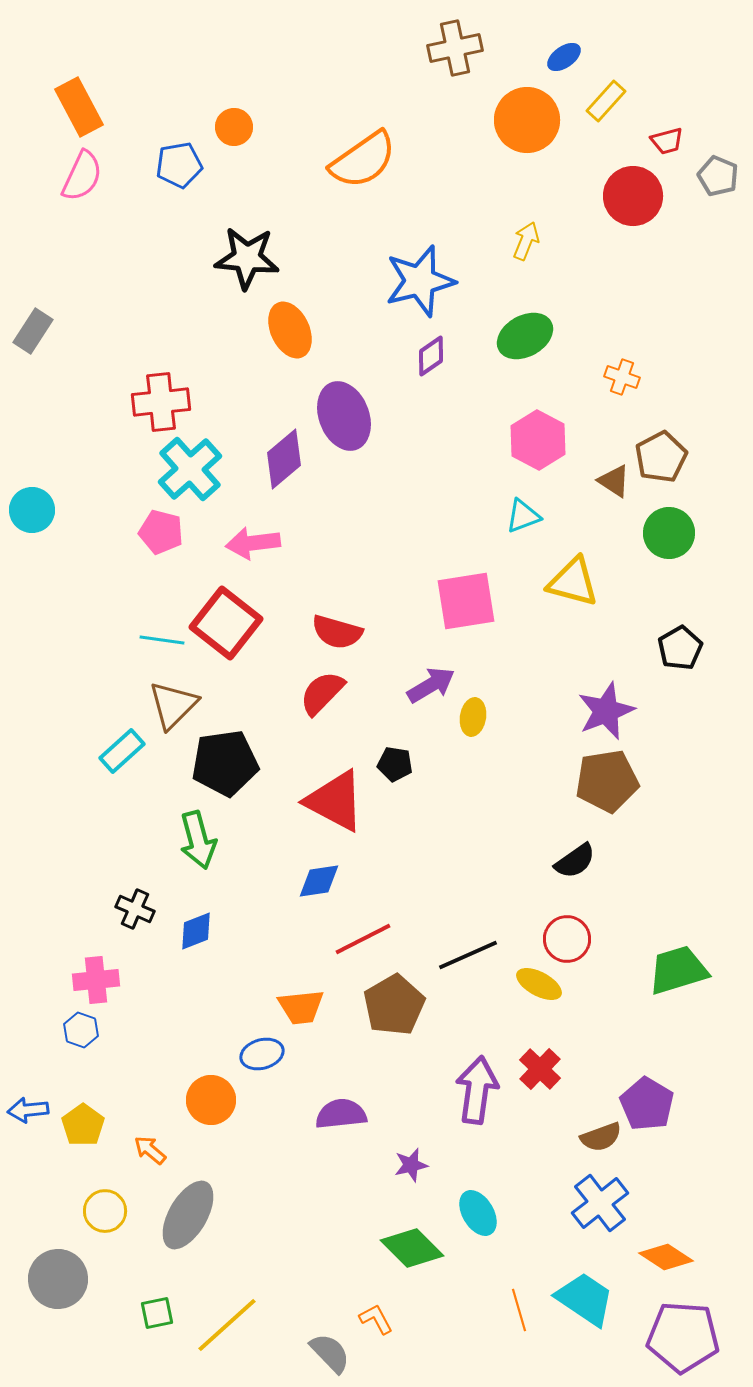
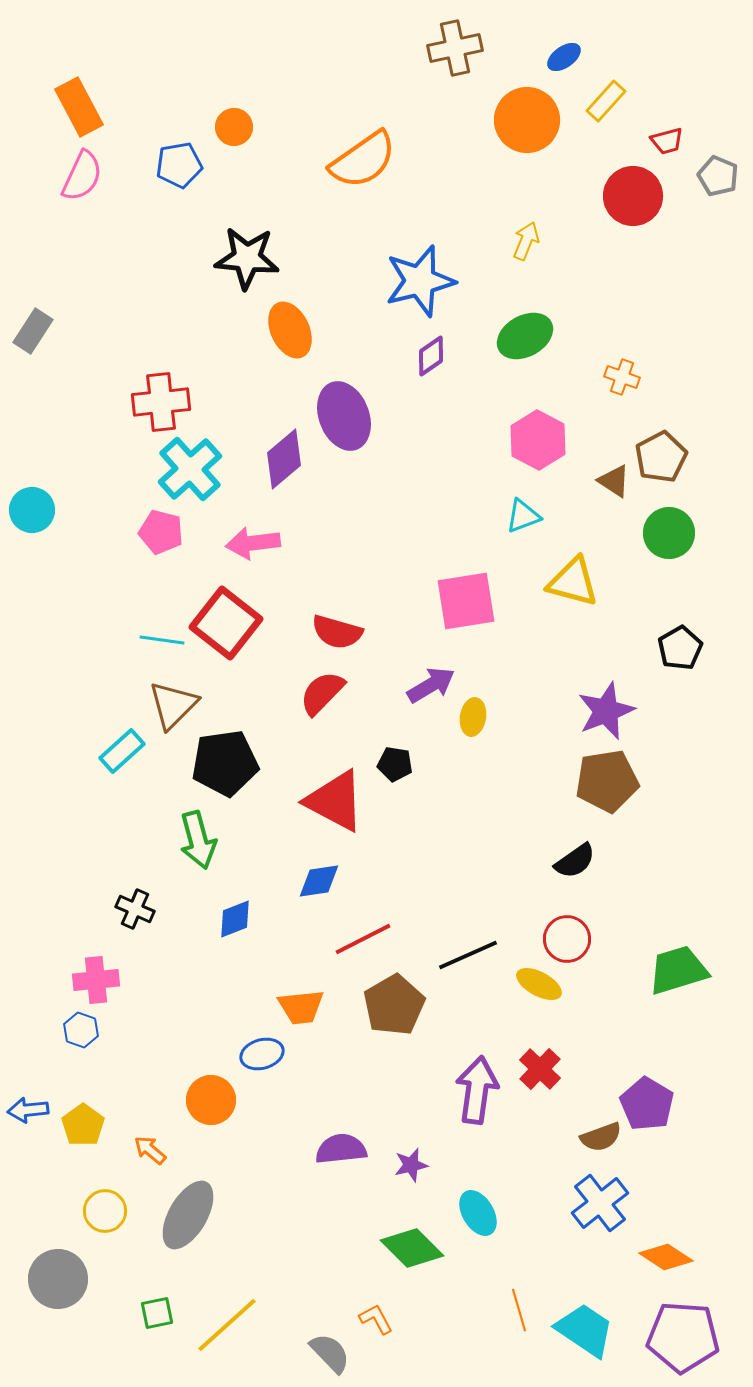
blue diamond at (196, 931): moved 39 px right, 12 px up
purple semicircle at (341, 1114): moved 35 px down
cyan trapezoid at (585, 1299): moved 31 px down
